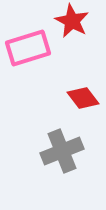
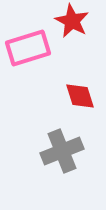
red diamond: moved 3 px left, 2 px up; rotated 20 degrees clockwise
